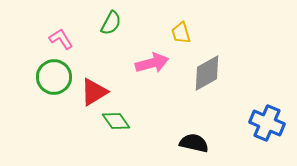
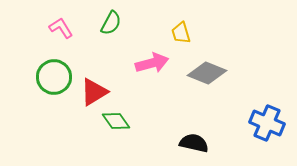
pink L-shape: moved 11 px up
gray diamond: rotated 51 degrees clockwise
